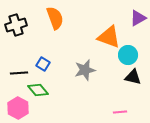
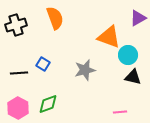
green diamond: moved 10 px right, 14 px down; rotated 70 degrees counterclockwise
